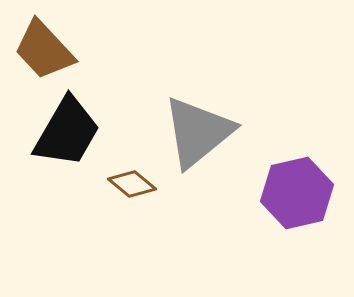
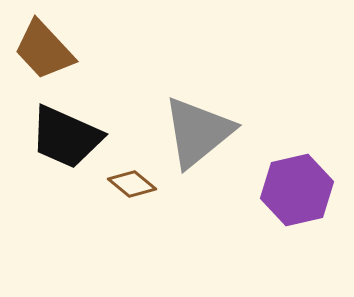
black trapezoid: moved 1 px left, 5 px down; rotated 84 degrees clockwise
purple hexagon: moved 3 px up
